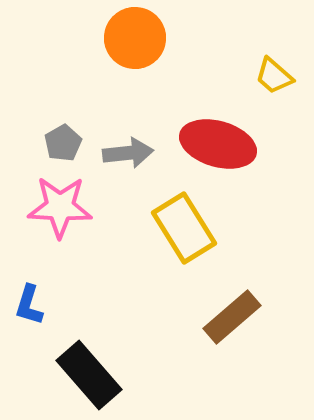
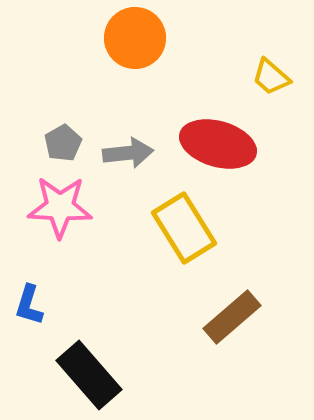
yellow trapezoid: moved 3 px left, 1 px down
